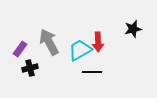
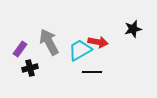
red arrow: rotated 78 degrees counterclockwise
